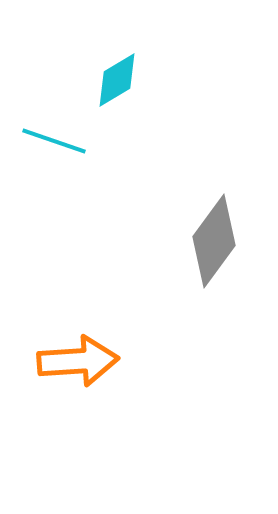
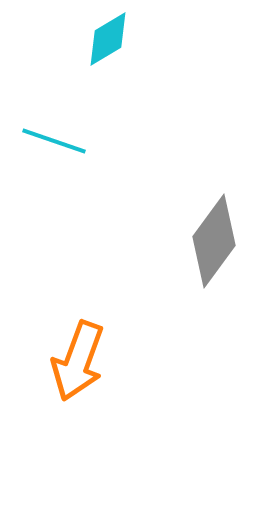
cyan diamond: moved 9 px left, 41 px up
orange arrow: rotated 114 degrees clockwise
